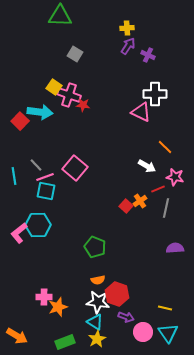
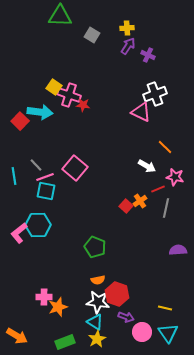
gray square at (75, 54): moved 17 px right, 19 px up
white cross at (155, 94): rotated 20 degrees counterclockwise
purple semicircle at (175, 248): moved 3 px right, 2 px down
pink circle at (143, 332): moved 1 px left
